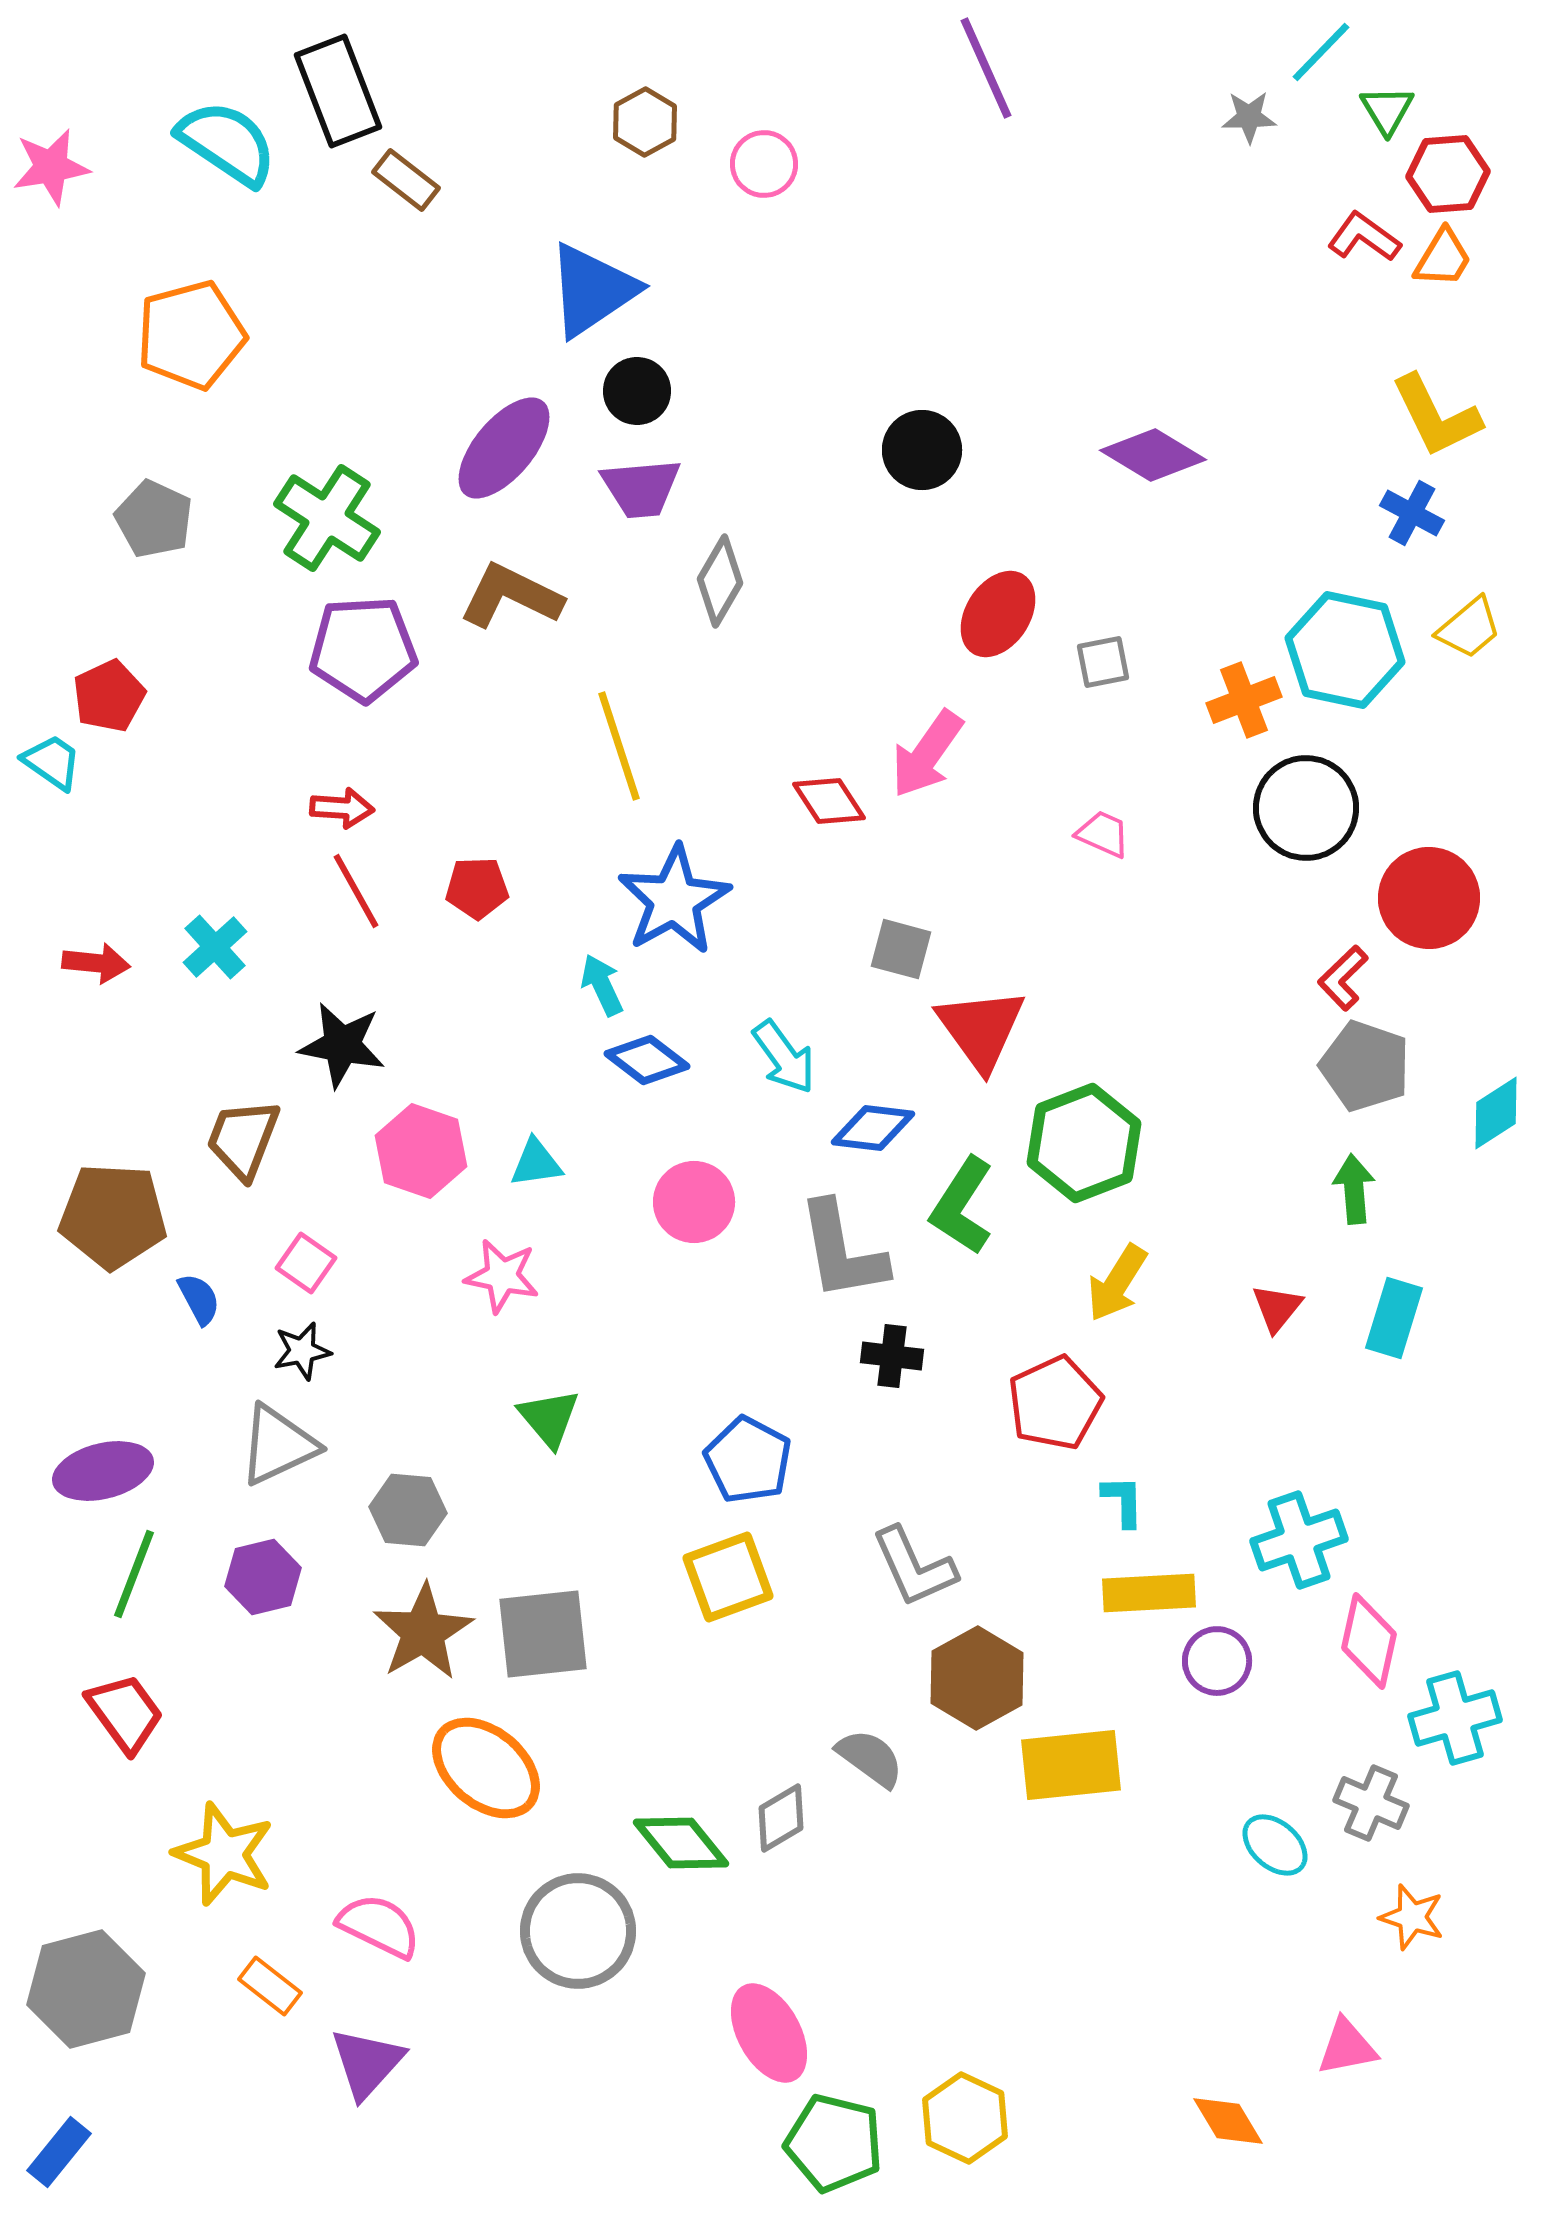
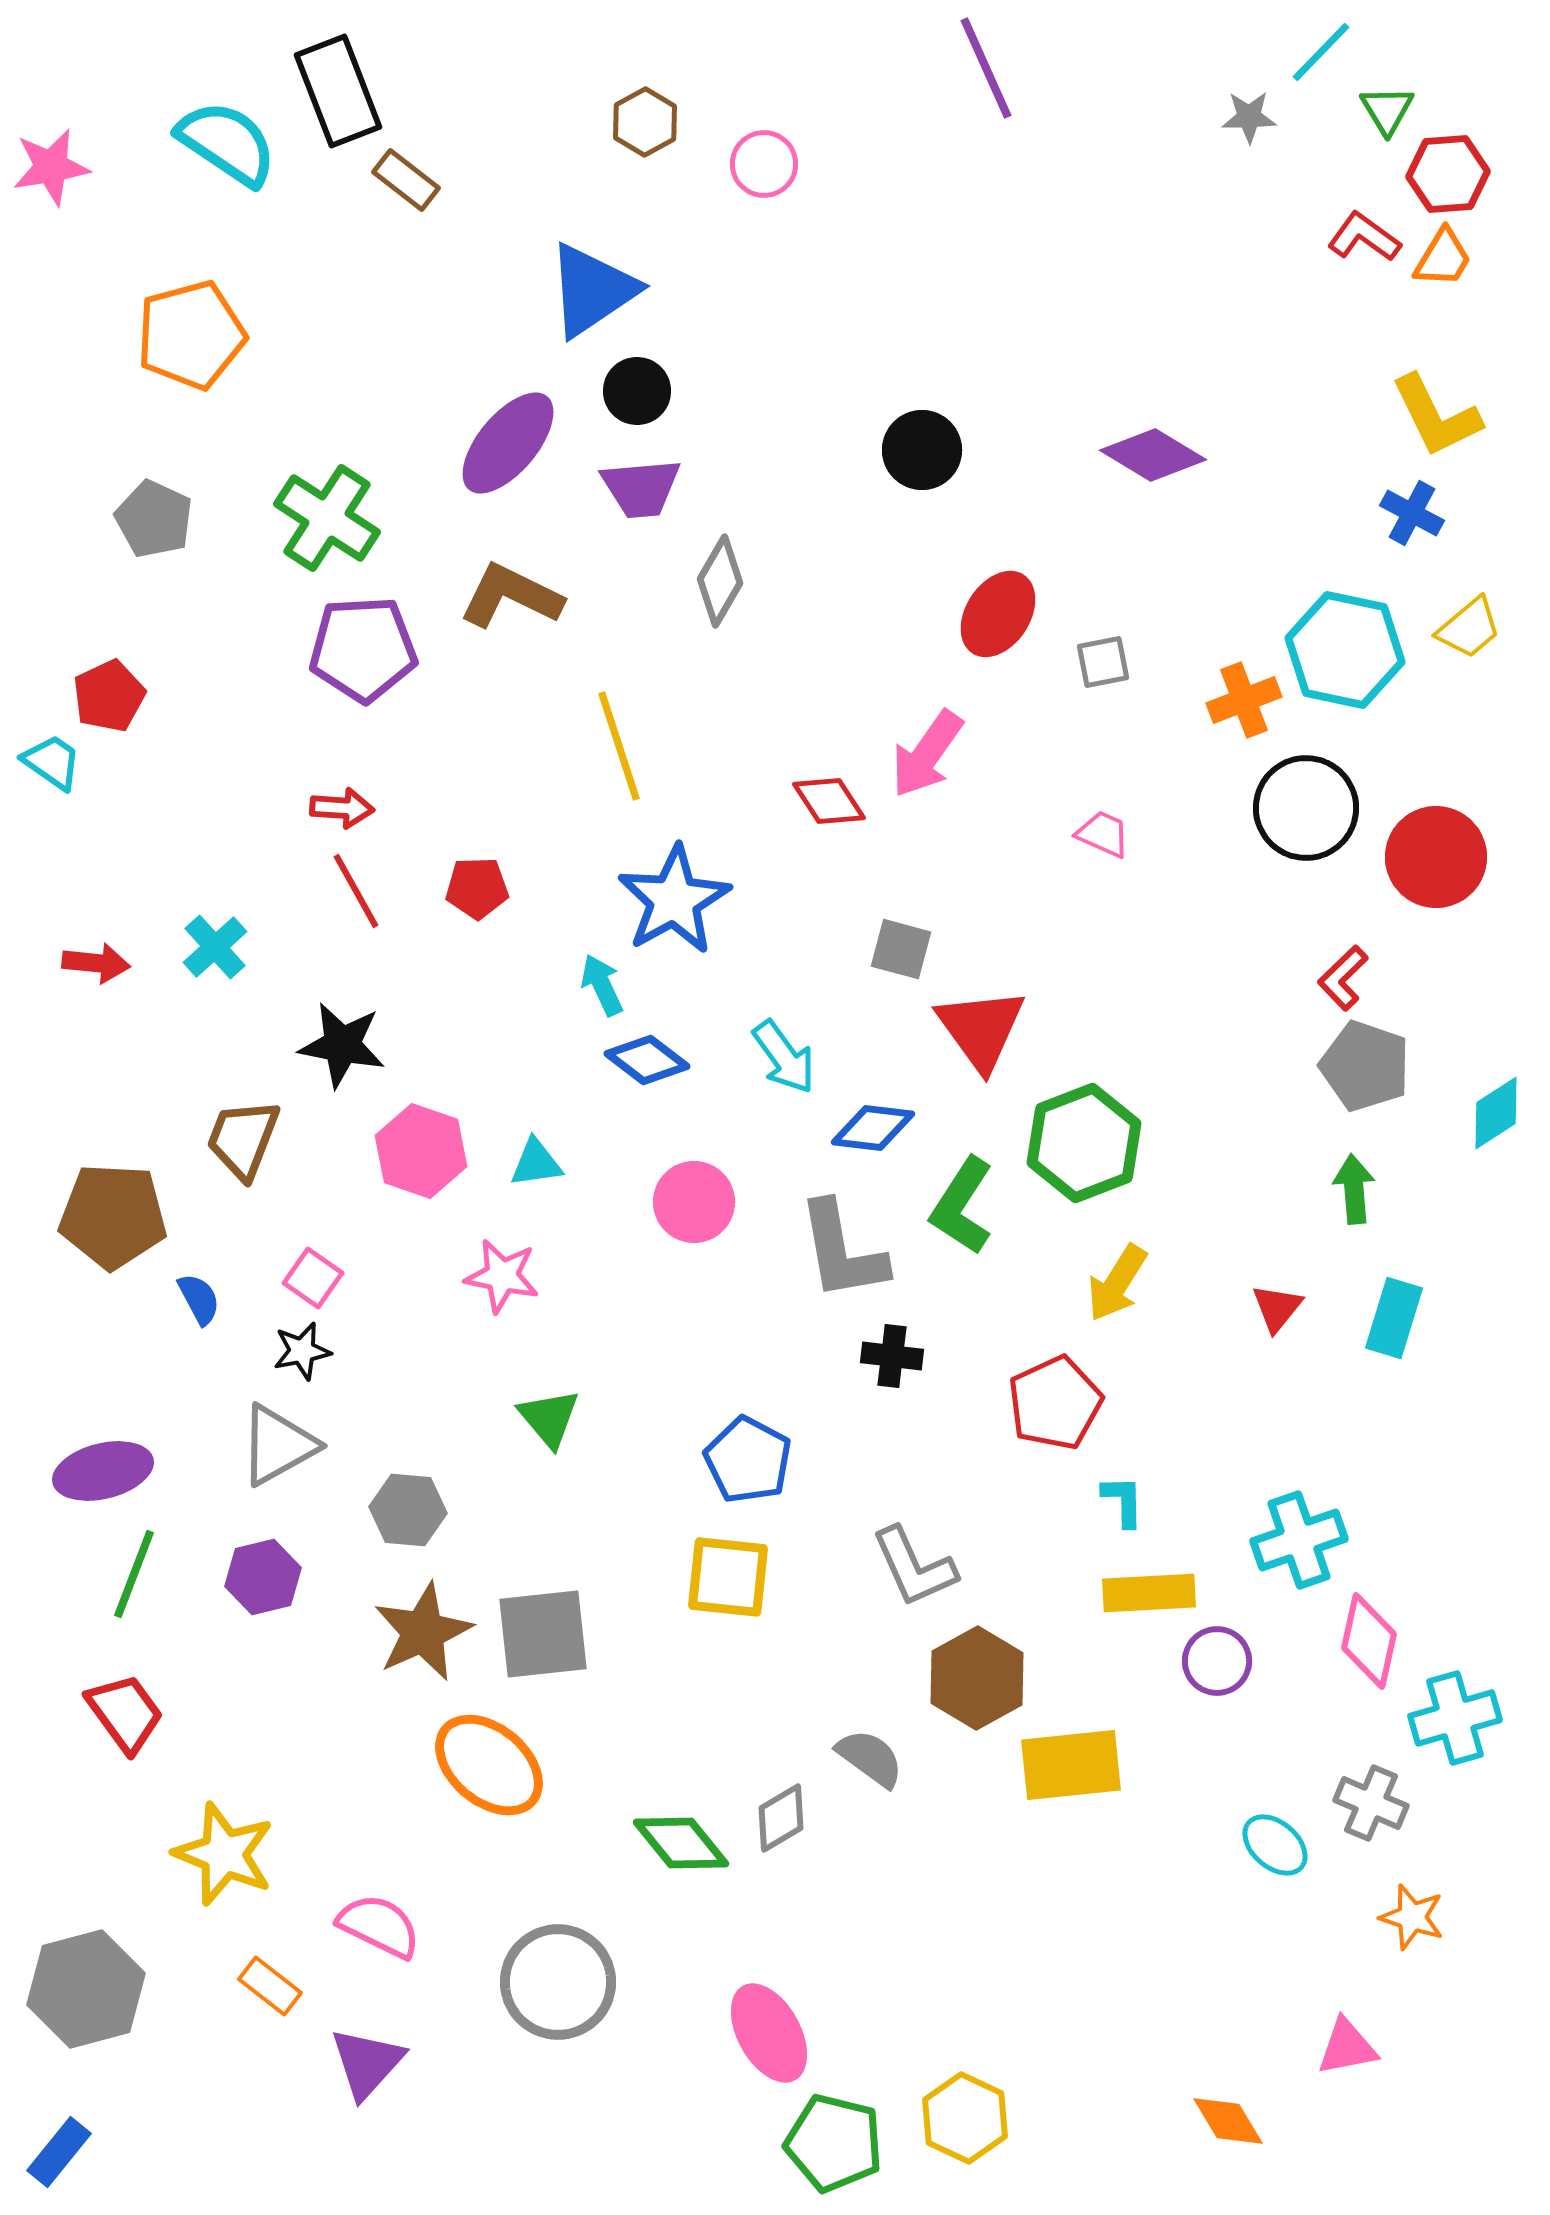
purple ellipse at (504, 448): moved 4 px right, 5 px up
red circle at (1429, 898): moved 7 px right, 41 px up
pink square at (306, 1263): moved 7 px right, 15 px down
gray triangle at (278, 1445): rotated 4 degrees counterclockwise
yellow square at (728, 1577): rotated 26 degrees clockwise
brown star at (423, 1632): rotated 6 degrees clockwise
orange ellipse at (486, 1768): moved 3 px right, 3 px up
gray circle at (578, 1931): moved 20 px left, 51 px down
